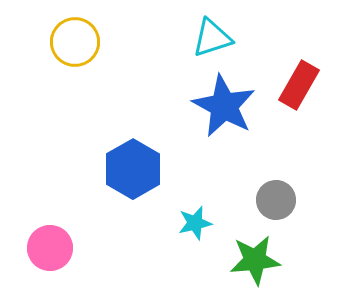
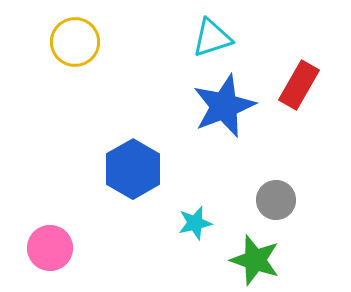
blue star: rotated 22 degrees clockwise
green star: rotated 24 degrees clockwise
